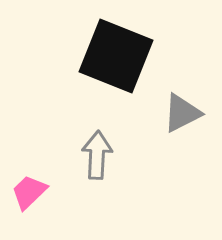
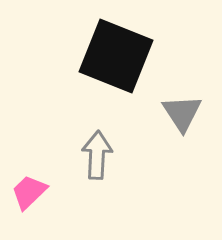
gray triangle: rotated 36 degrees counterclockwise
